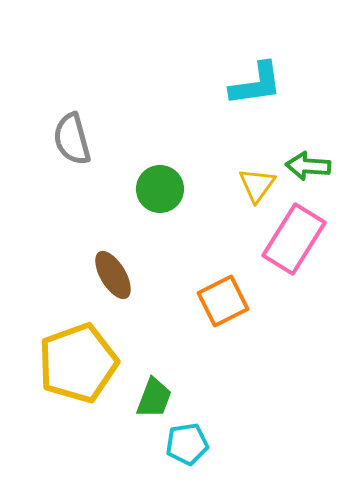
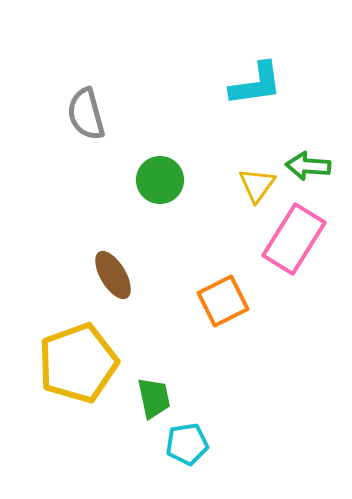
gray semicircle: moved 14 px right, 25 px up
green circle: moved 9 px up
green trapezoid: rotated 33 degrees counterclockwise
